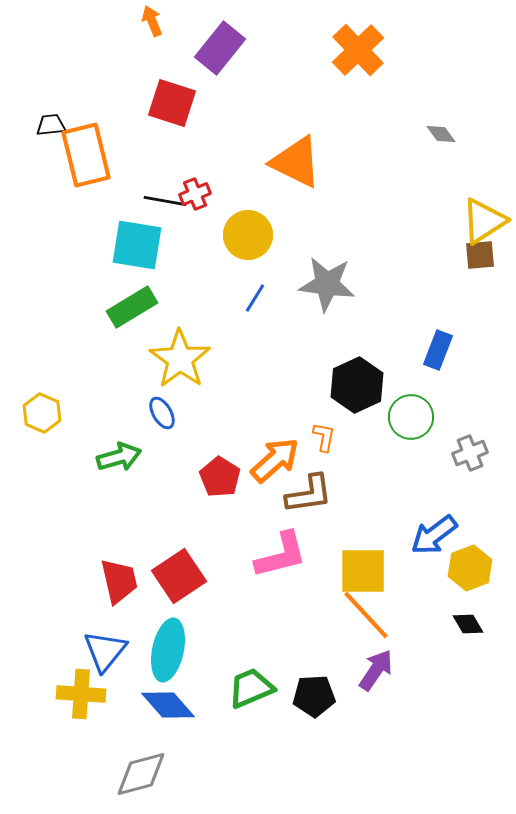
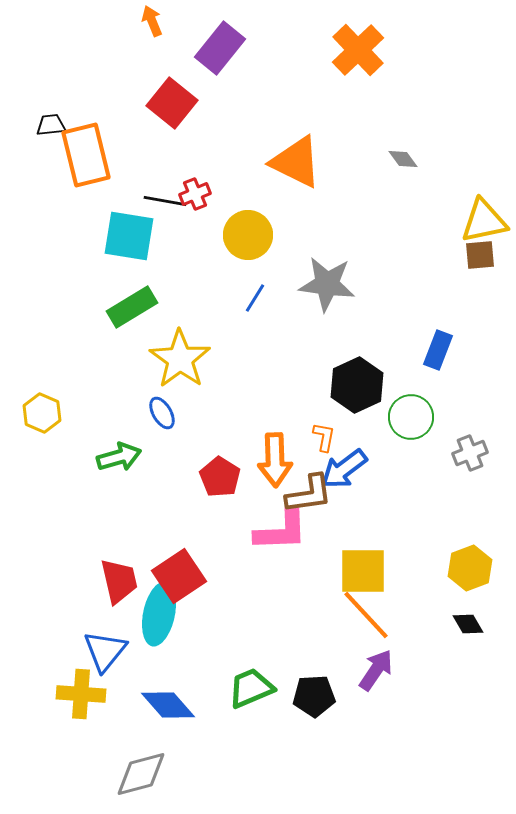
red square at (172, 103): rotated 21 degrees clockwise
gray diamond at (441, 134): moved 38 px left, 25 px down
yellow triangle at (484, 221): rotated 21 degrees clockwise
cyan square at (137, 245): moved 8 px left, 9 px up
orange arrow at (275, 460): rotated 130 degrees clockwise
blue arrow at (434, 535): moved 90 px left, 66 px up
pink L-shape at (281, 555): moved 24 px up; rotated 12 degrees clockwise
cyan ellipse at (168, 650): moved 9 px left, 36 px up
